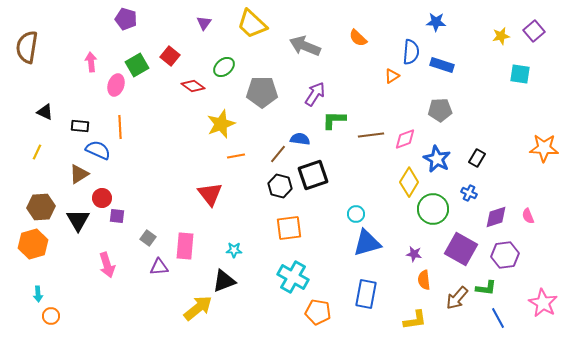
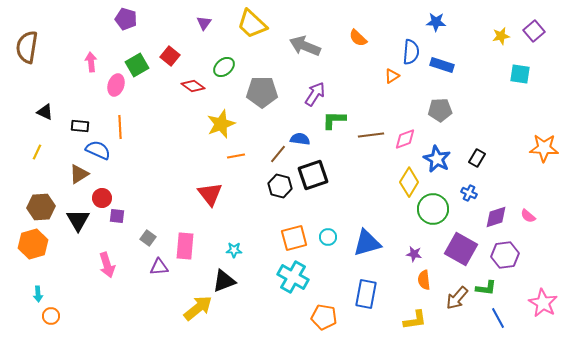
cyan circle at (356, 214): moved 28 px left, 23 px down
pink semicircle at (528, 216): rotated 28 degrees counterclockwise
orange square at (289, 228): moved 5 px right, 10 px down; rotated 8 degrees counterclockwise
orange pentagon at (318, 312): moved 6 px right, 5 px down
